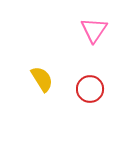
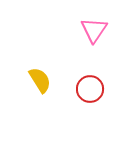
yellow semicircle: moved 2 px left, 1 px down
